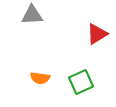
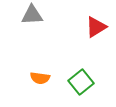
red triangle: moved 1 px left, 7 px up
green square: rotated 15 degrees counterclockwise
